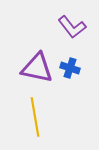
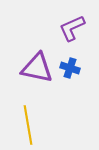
purple L-shape: moved 1 px down; rotated 104 degrees clockwise
yellow line: moved 7 px left, 8 px down
